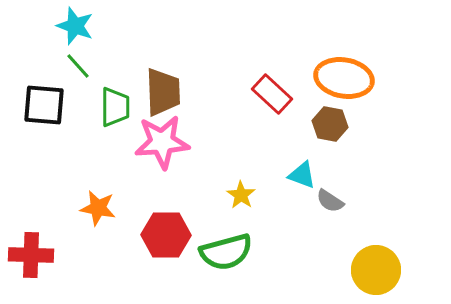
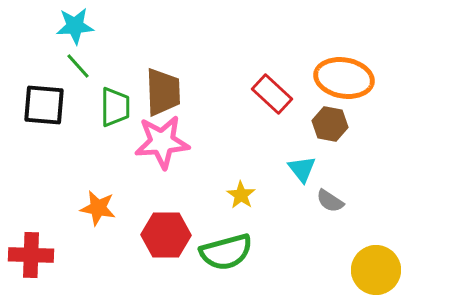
cyan star: rotated 24 degrees counterclockwise
cyan triangle: moved 6 px up; rotated 32 degrees clockwise
